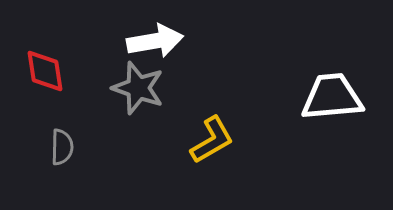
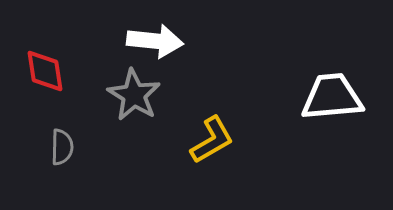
white arrow: rotated 16 degrees clockwise
gray star: moved 4 px left, 7 px down; rotated 12 degrees clockwise
